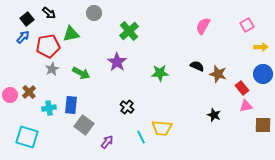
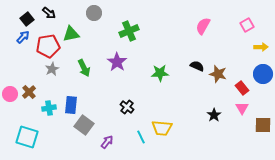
green cross: rotated 18 degrees clockwise
green arrow: moved 3 px right, 5 px up; rotated 36 degrees clockwise
pink circle: moved 1 px up
pink triangle: moved 4 px left, 2 px down; rotated 48 degrees counterclockwise
black star: rotated 16 degrees clockwise
